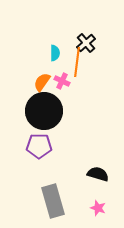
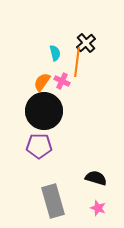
cyan semicircle: rotated 14 degrees counterclockwise
black semicircle: moved 2 px left, 4 px down
